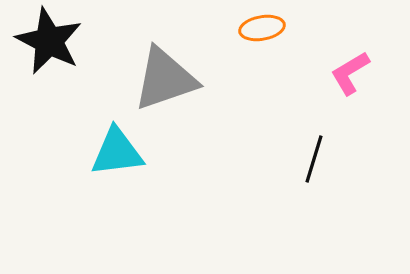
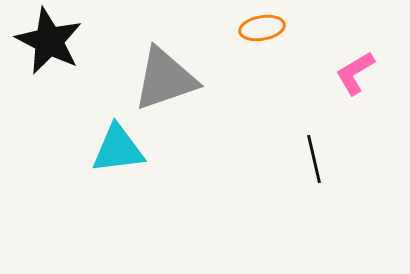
pink L-shape: moved 5 px right
cyan triangle: moved 1 px right, 3 px up
black line: rotated 30 degrees counterclockwise
